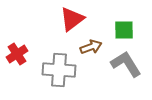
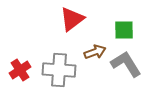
brown arrow: moved 4 px right, 5 px down
red cross: moved 3 px right, 16 px down
